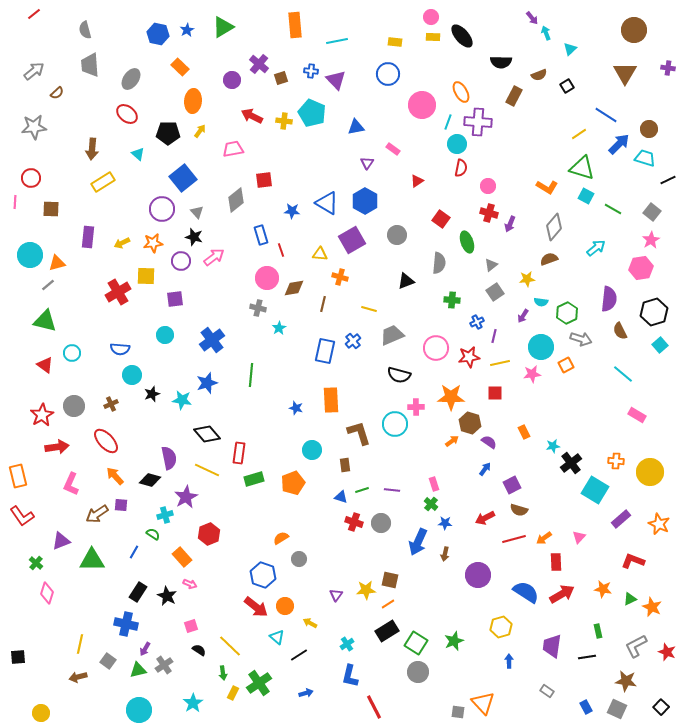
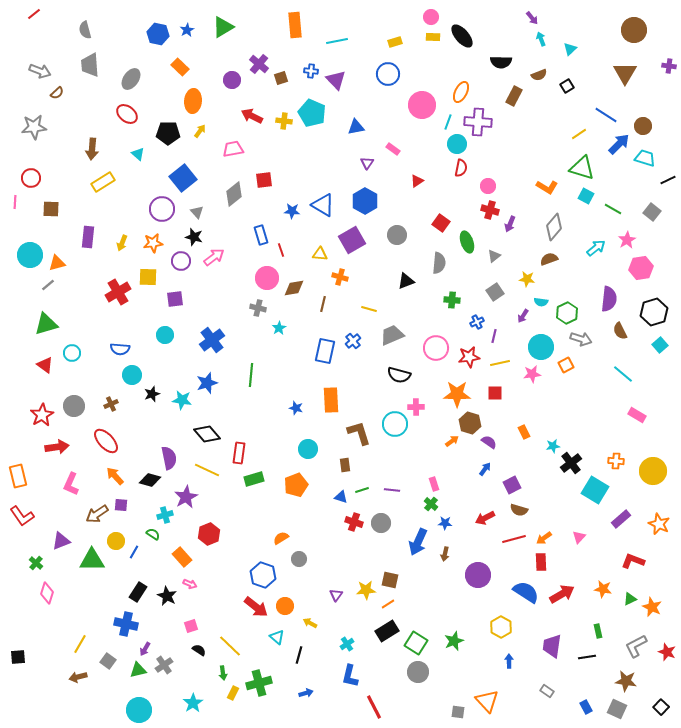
cyan arrow at (546, 33): moved 5 px left, 6 px down
yellow rectangle at (395, 42): rotated 24 degrees counterclockwise
purple cross at (668, 68): moved 1 px right, 2 px up
gray arrow at (34, 71): moved 6 px right; rotated 60 degrees clockwise
orange ellipse at (461, 92): rotated 55 degrees clockwise
brown circle at (649, 129): moved 6 px left, 3 px up
gray diamond at (236, 200): moved 2 px left, 6 px up
blue triangle at (327, 203): moved 4 px left, 2 px down
red cross at (489, 213): moved 1 px right, 3 px up
red square at (441, 219): moved 4 px down
pink star at (651, 240): moved 24 px left
yellow arrow at (122, 243): rotated 42 degrees counterclockwise
gray triangle at (491, 265): moved 3 px right, 9 px up
yellow square at (146, 276): moved 2 px right, 1 px down
yellow star at (527, 279): rotated 14 degrees clockwise
green triangle at (45, 321): moved 1 px right, 3 px down; rotated 30 degrees counterclockwise
orange star at (451, 397): moved 6 px right, 3 px up
cyan circle at (312, 450): moved 4 px left, 1 px up
yellow circle at (650, 472): moved 3 px right, 1 px up
orange pentagon at (293, 483): moved 3 px right, 2 px down
red rectangle at (556, 562): moved 15 px left
yellow hexagon at (501, 627): rotated 15 degrees counterclockwise
yellow line at (80, 644): rotated 18 degrees clockwise
black line at (299, 655): rotated 42 degrees counterclockwise
green cross at (259, 683): rotated 20 degrees clockwise
orange triangle at (483, 703): moved 4 px right, 2 px up
yellow circle at (41, 713): moved 75 px right, 172 px up
